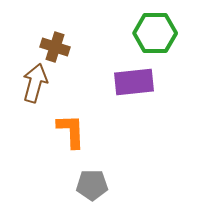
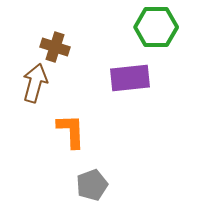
green hexagon: moved 1 px right, 6 px up
purple rectangle: moved 4 px left, 4 px up
gray pentagon: rotated 20 degrees counterclockwise
